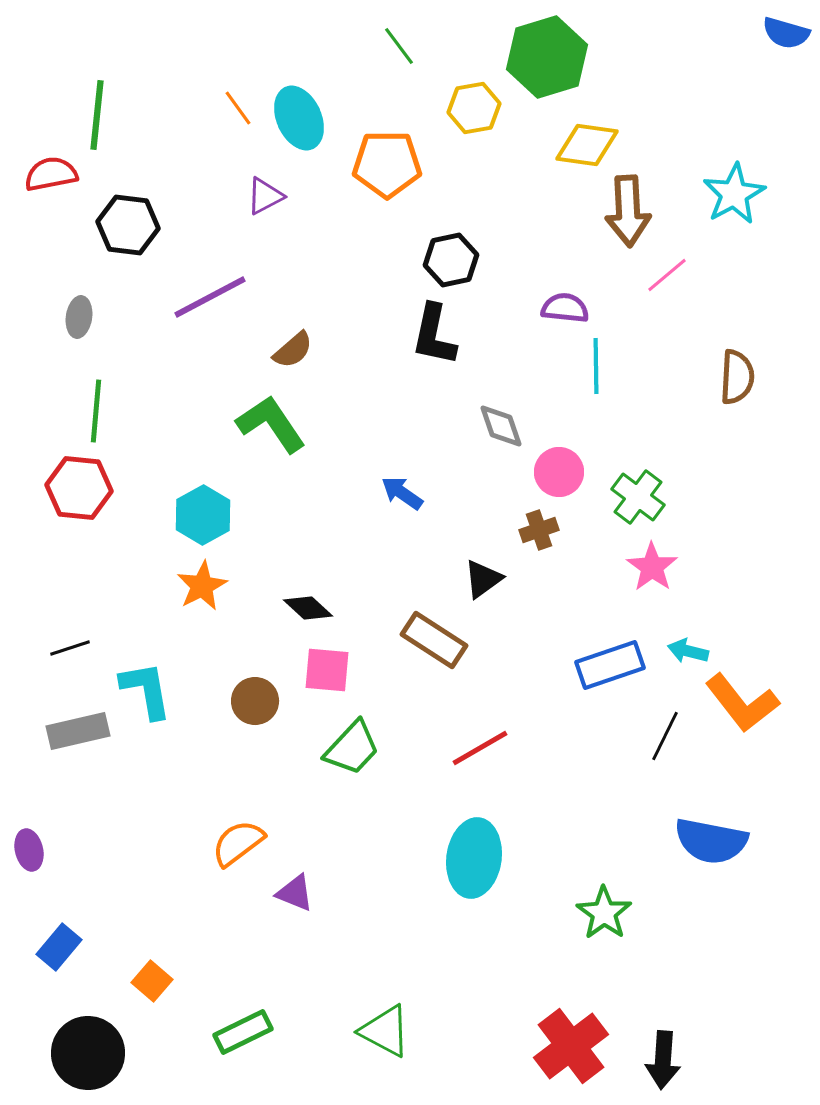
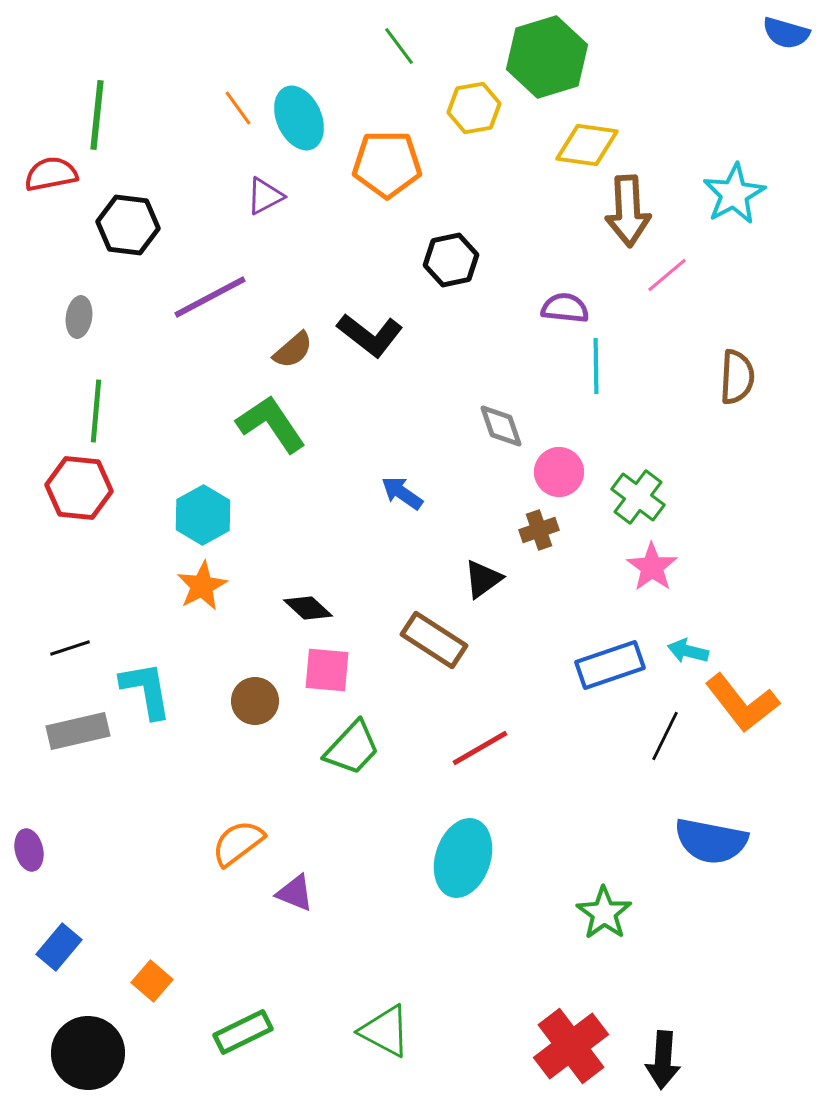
black L-shape at (434, 335): moved 64 px left; rotated 64 degrees counterclockwise
cyan ellipse at (474, 858): moved 11 px left; rotated 10 degrees clockwise
